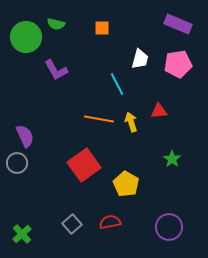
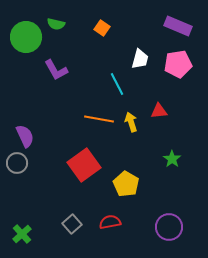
purple rectangle: moved 2 px down
orange square: rotated 35 degrees clockwise
